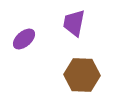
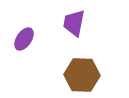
purple ellipse: rotated 15 degrees counterclockwise
